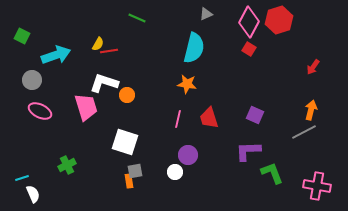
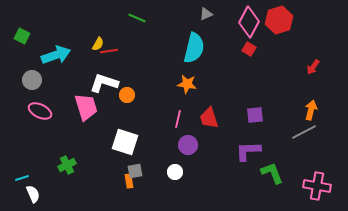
purple square: rotated 30 degrees counterclockwise
purple circle: moved 10 px up
